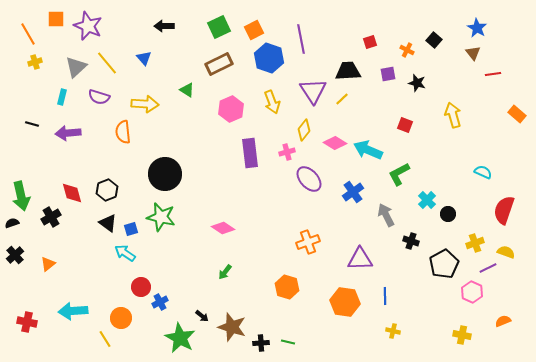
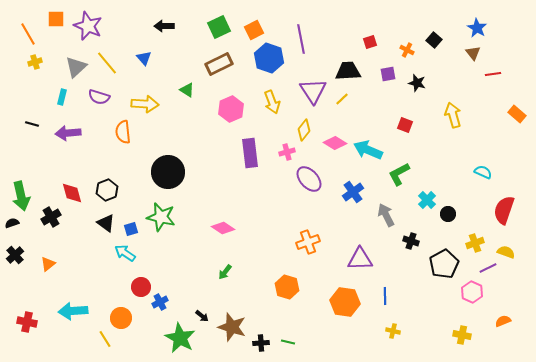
black circle at (165, 174): moved 3 px right, 2 px up
black triangle at (108, 223): moved 2 px left
